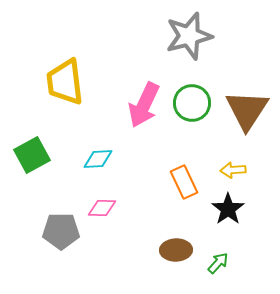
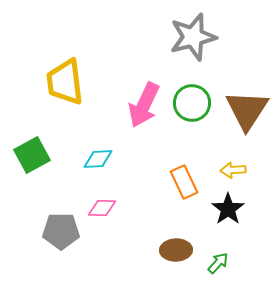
gray star: moved 4 px right, 1 px down
